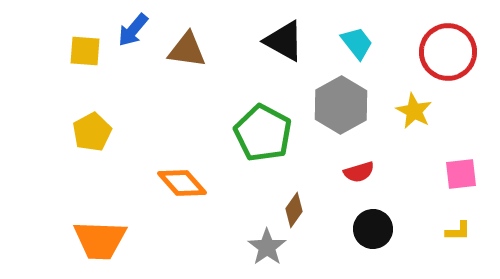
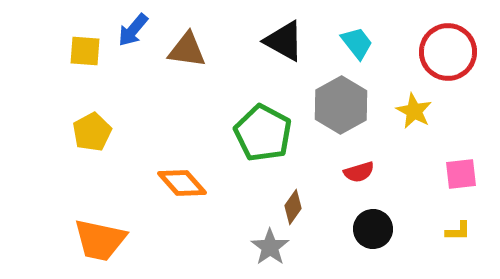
brown diamond: moved 1 px left, 3 px up
orange trapezoid: rotated 10 degrees clockwise
gray star: moved 3 px right
